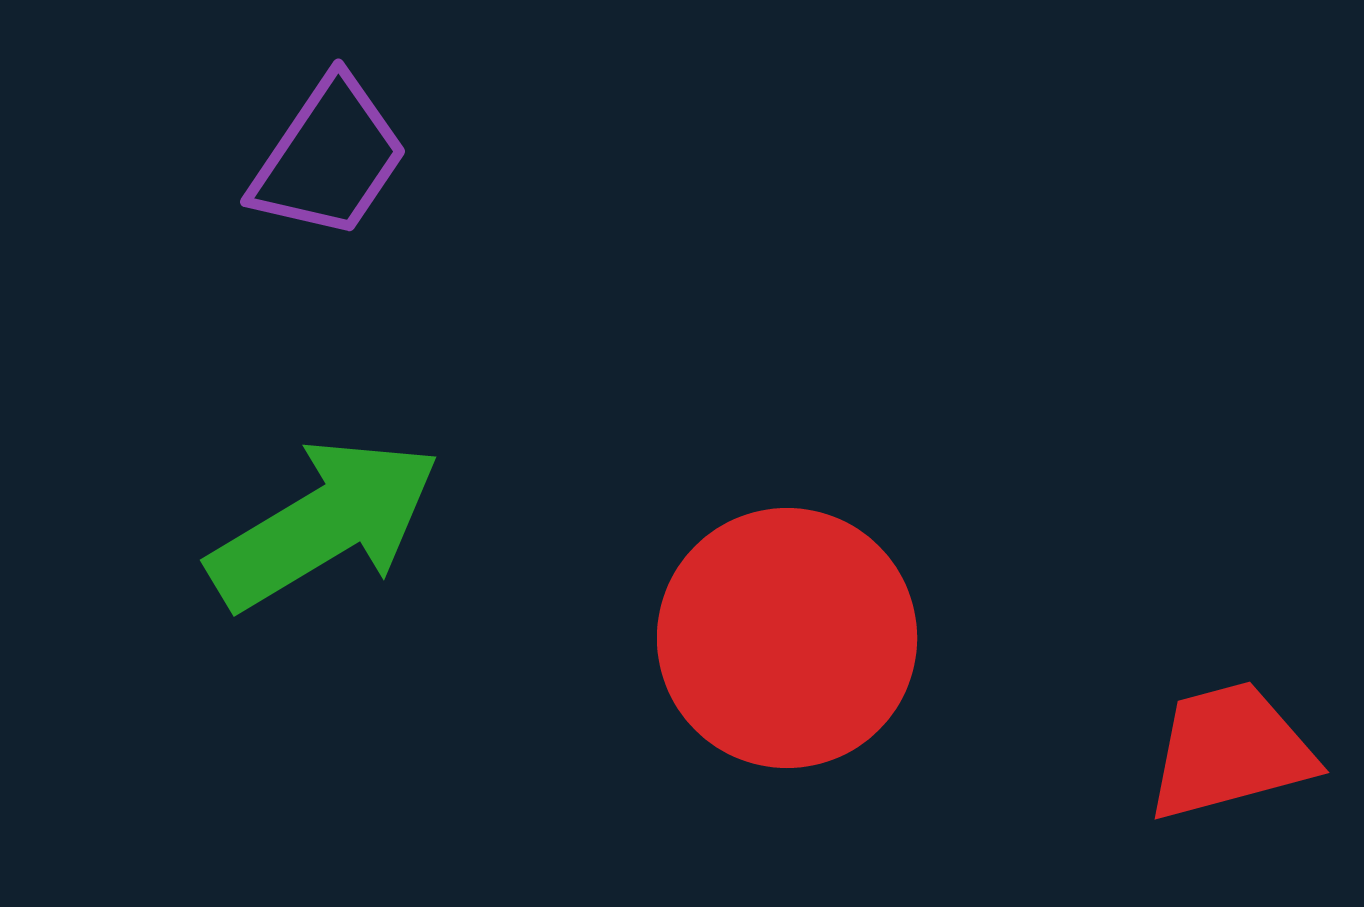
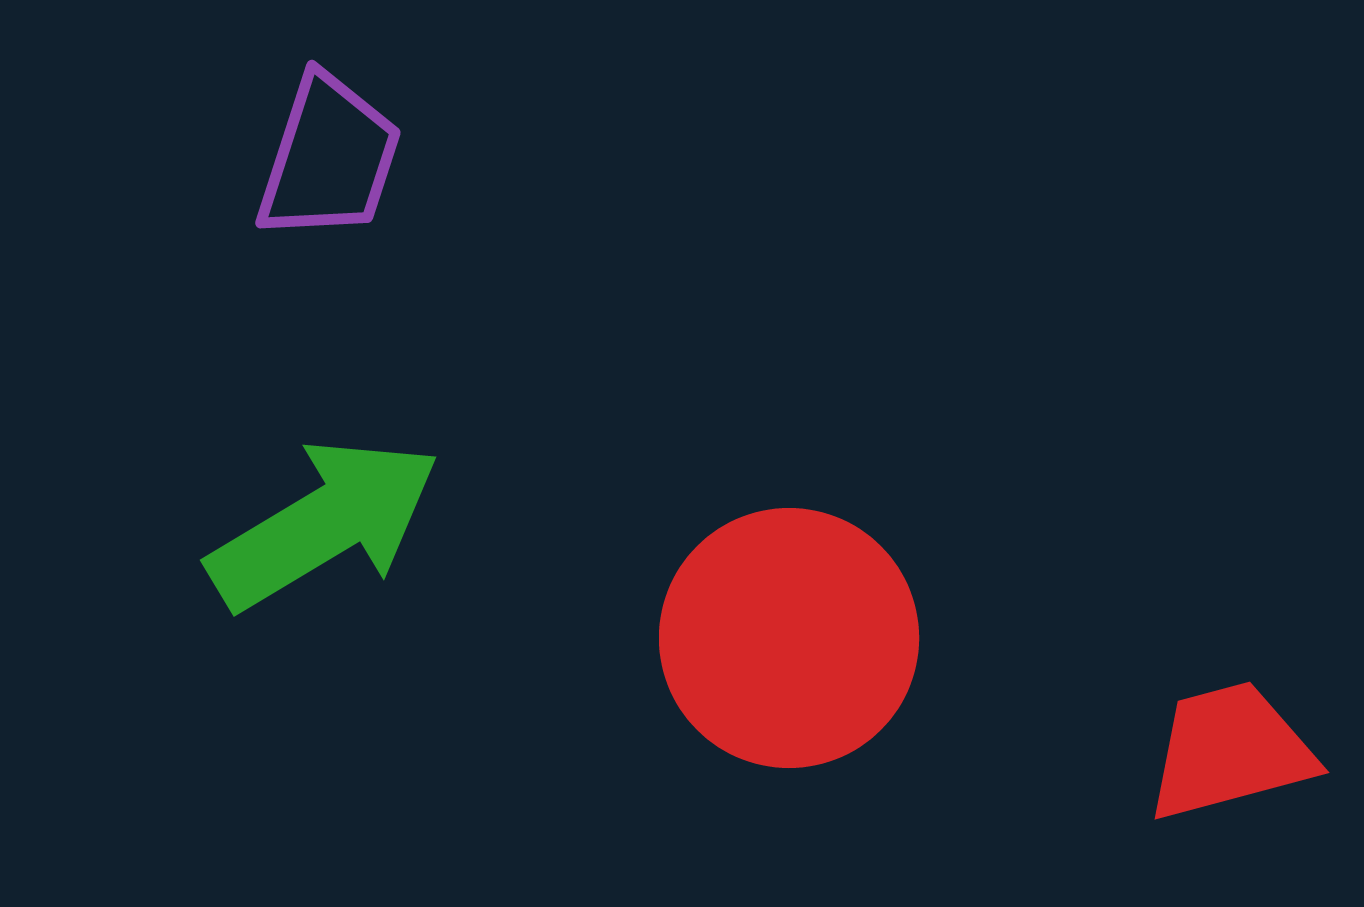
purple trapezoid: rotated 16 degrees counterclockwise
red circle: moved 2 px right
